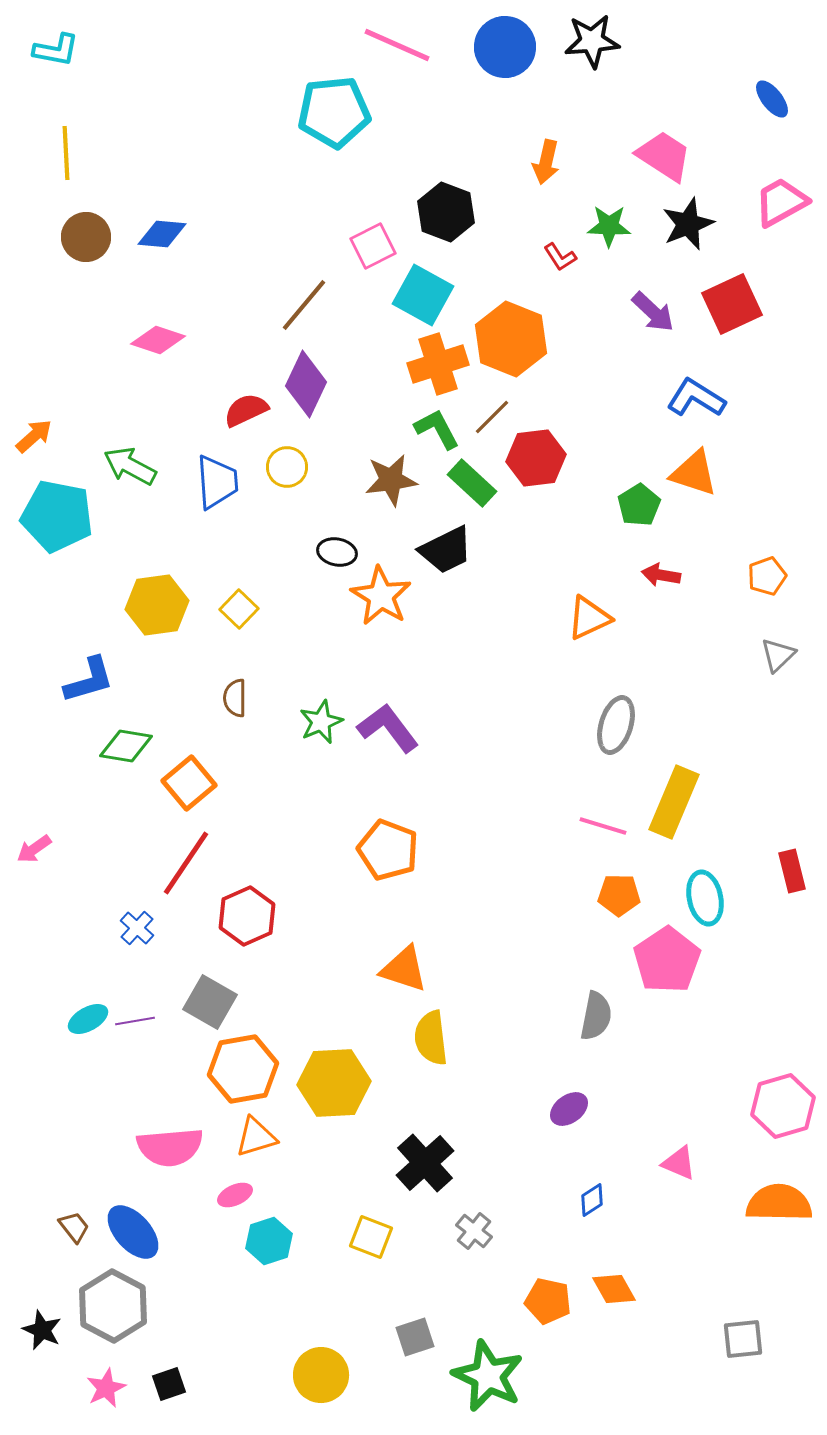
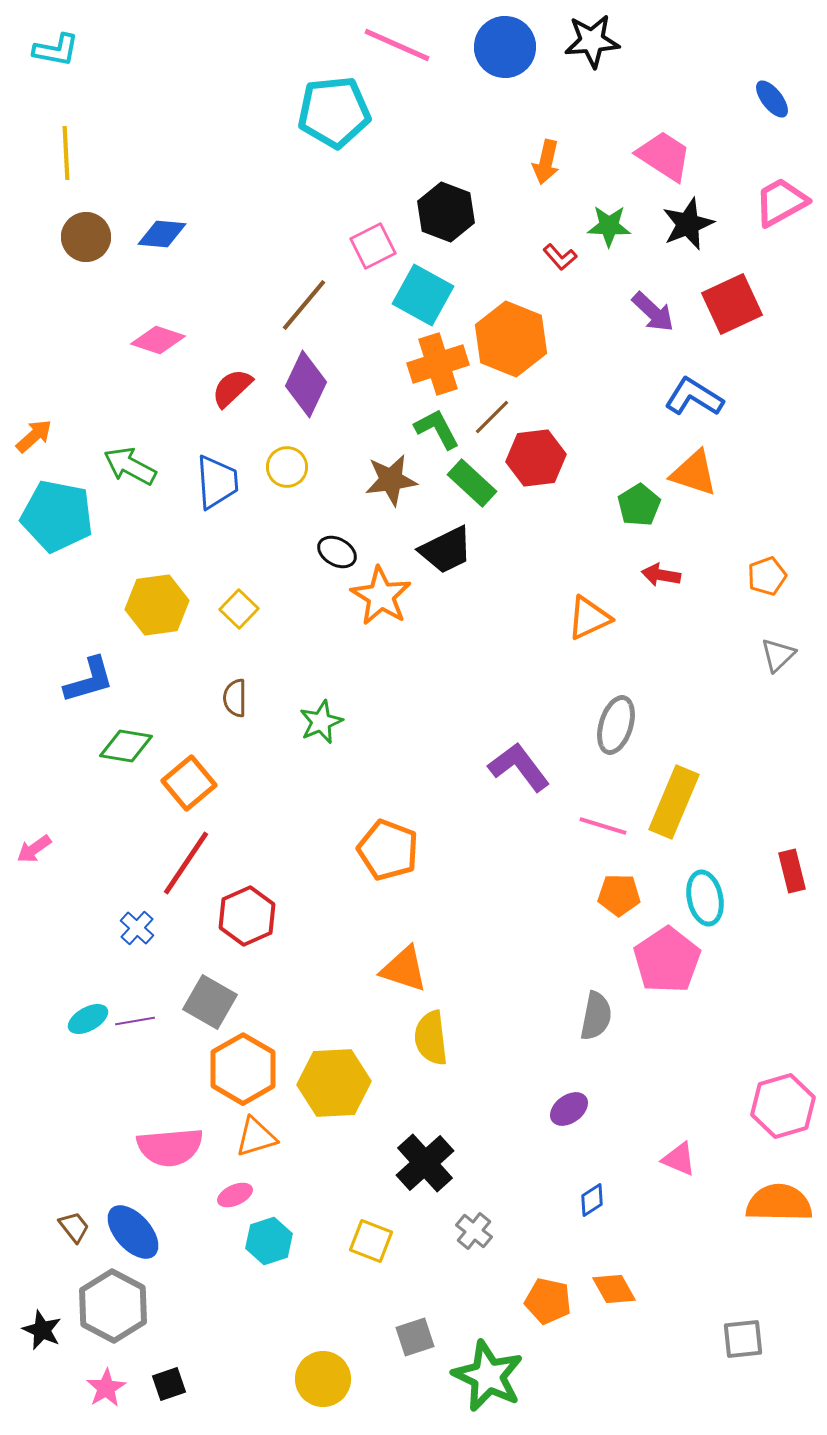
red L-shape at (560, 257): rotated 8 degrees counterclockwise
blue L-shape at (696, 398): moved 2 px left, 1 px up
red semicircle at (246, 410): moved 14 px left, 22 px up; rotated 18 degrees counterclockwise
black ellipse at (337, 552): rotated 18 degrees clockwise
purple L-shape at (388, 728): moved 131 px right, 39 px down
orange hexagon at (243, 1069): rotated 20 degrees counterclockwise
pink triangle at (679, 1163): moved 4 px up
yellow square at (371, 1237): moved 4 px down
yellow circle at (321, 1375): moved 2 px right, 4 px down
pink star at (106, 1388): rotated 6 degrees counterclockwise
